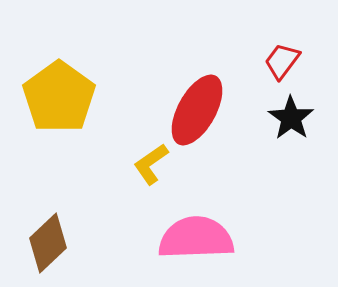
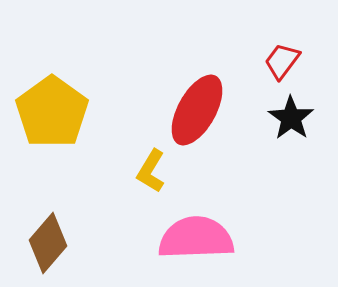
yellow pentagon: moved 7 px left, 15 px down
yellow L-shape: moved 7 px down; rotated 24 degrees counterclockwise
brown diamond: rotated 6 degrees counterclockwise
